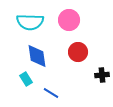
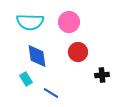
pink circle: moved 2 px down
